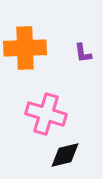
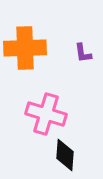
black diamond: rotated 72 degrees counterclockwise
